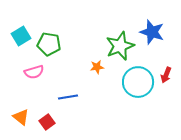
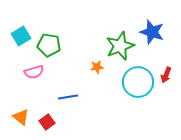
green pentagon: moved 1 px down
